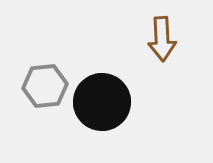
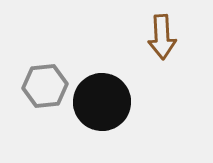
brown arrow: moved 2 px up
